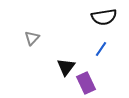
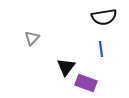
blue line: rotated 42 degrees counterclockwise
purple rectangle: rotated 45 degrees counterclockwise
